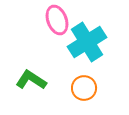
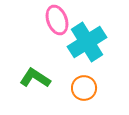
green L-shape: moved 4 px right, 2 px up
